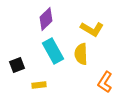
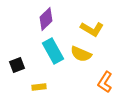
yellow semicircle: rotated 65 degrees counterclockwise
yellow rectangle: moved 2 px down
